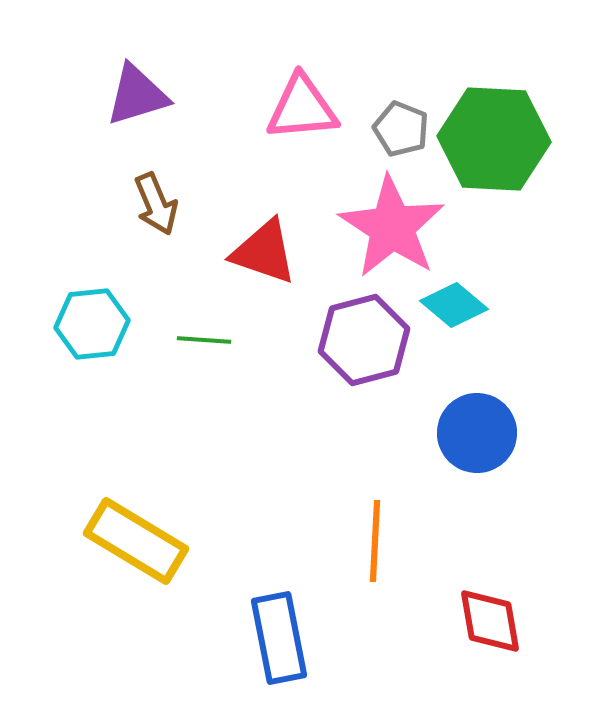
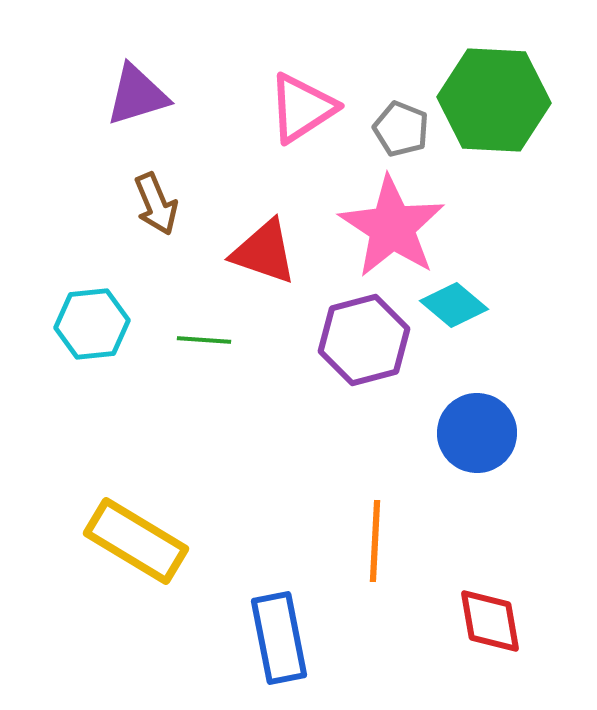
pink triangle: rotated 28 degrees counterclockwise
green hexagon: moved 39 px up
